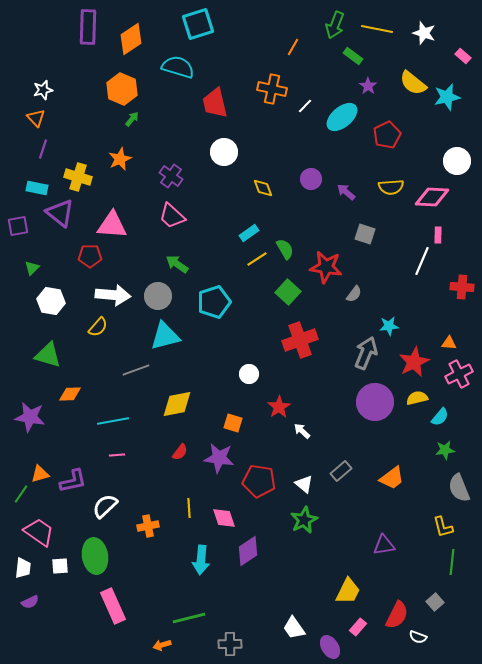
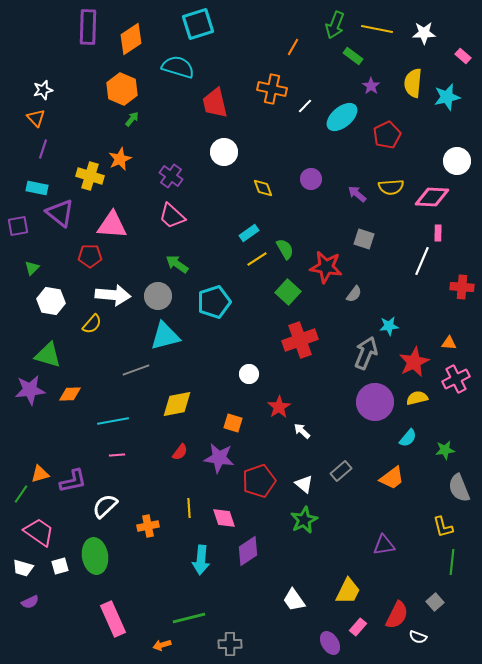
white star at (424, 33): rotated 20 degrees counterclockwise
yellow semicircle at (413, 83): rotated 56 degrees clockwise
purple star at (368, 86): moved 3 px right
yellow cross at (78, 177): moved 12 px right, 1 px up
purple arrow at (346, 192): moved 11 px right, 2 px down
gray square at (365, 234): moved 1 px left, 5 px down
pink rectangle at (438, 235): moved 2 px up
yellow semicircle at (98, 327): moved 6 px left, 3 px up
pink cross at (459, 374): moved 3 px left, 5 px down
purple star at (30, 417): moved 27 px up; rotated 16 degrees counterclockwise
cyan semicircle at (440, 417): moved 32 px left, 21 px down
red pentagon at (259, 481): rotated 28 degrees counterclockwise
white square at (60, 566): rotated 12 degrees counterclockwise
white trapezoid at (23, 568): rotated 100 degrees clockwise
pink rectangle at (113, 606): moved 13 px down
white trapezoid at (294, 628): moved 28 px up
purple ellipse at (330, 647): moved 4 px up
